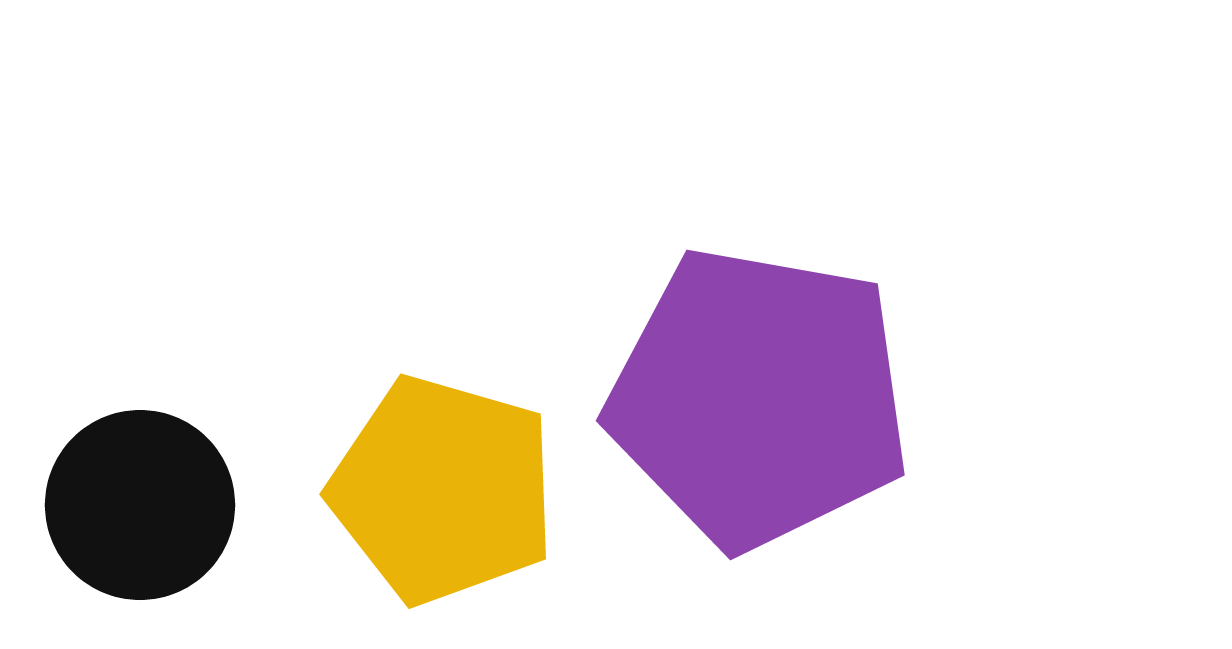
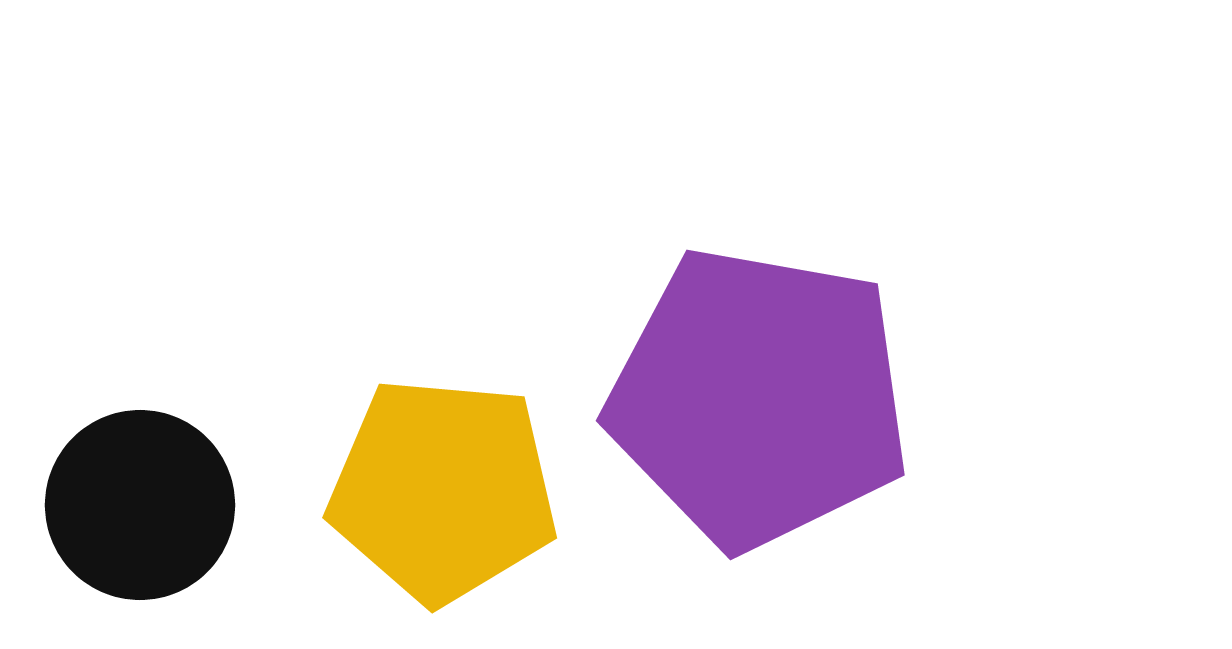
yellow pentagon: rotated 11 degrees counterclockwise
